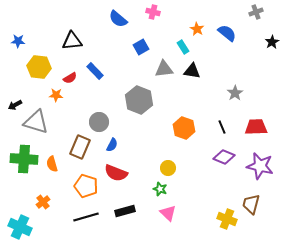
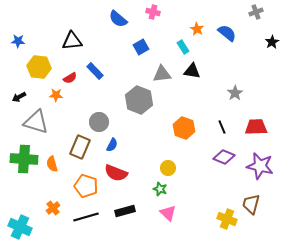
gray triangle at (164, 69): moved 2 px left, 5 px down
black arrow at (15, 105): moved 4 px right, 8 px up
orange cross at (43, 202): moved 10 px right, 6 px down
